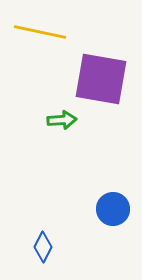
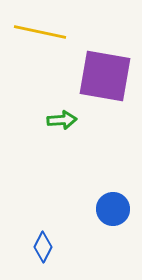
purple square: moved 4 px right, 3 px up
